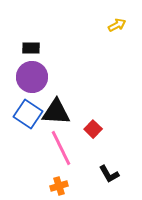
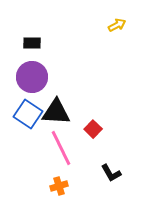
black rectangle: moved 1 px right, 5 px up
black L-shape: moved 2 px right, 1 px up
